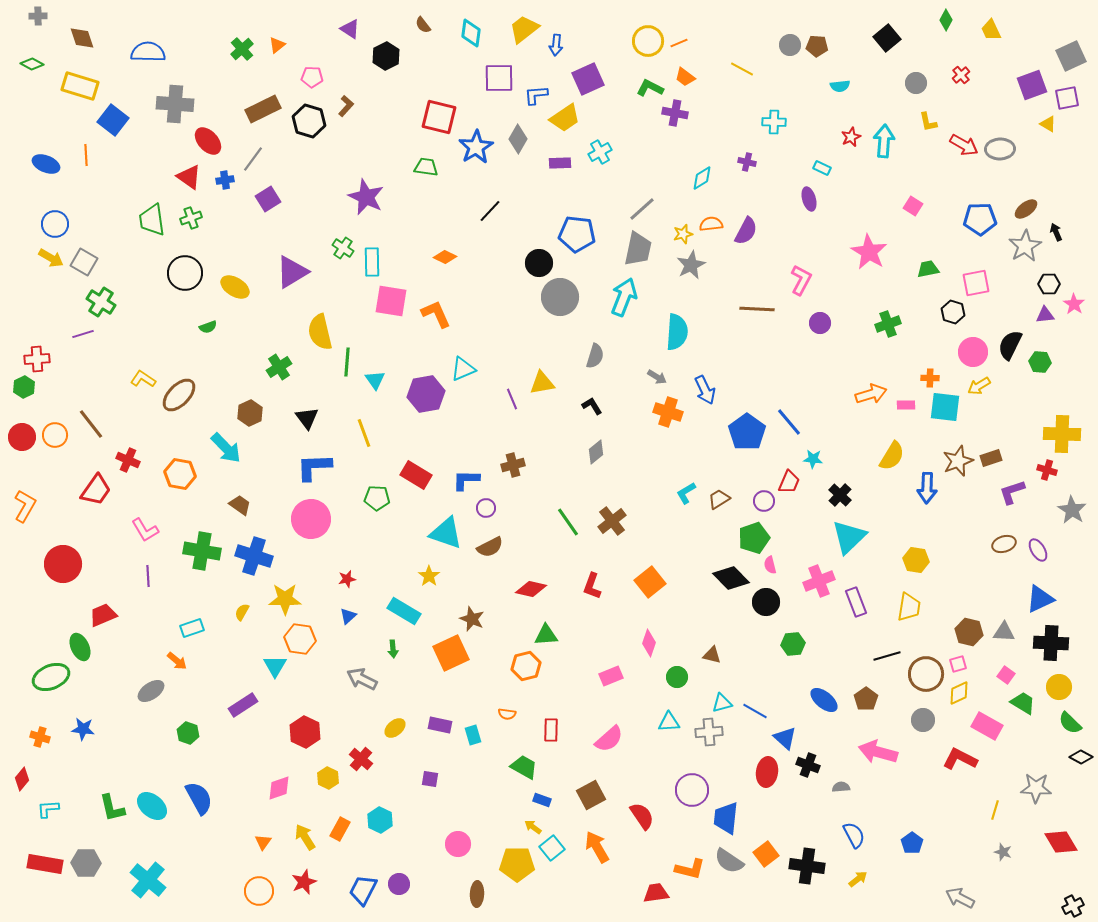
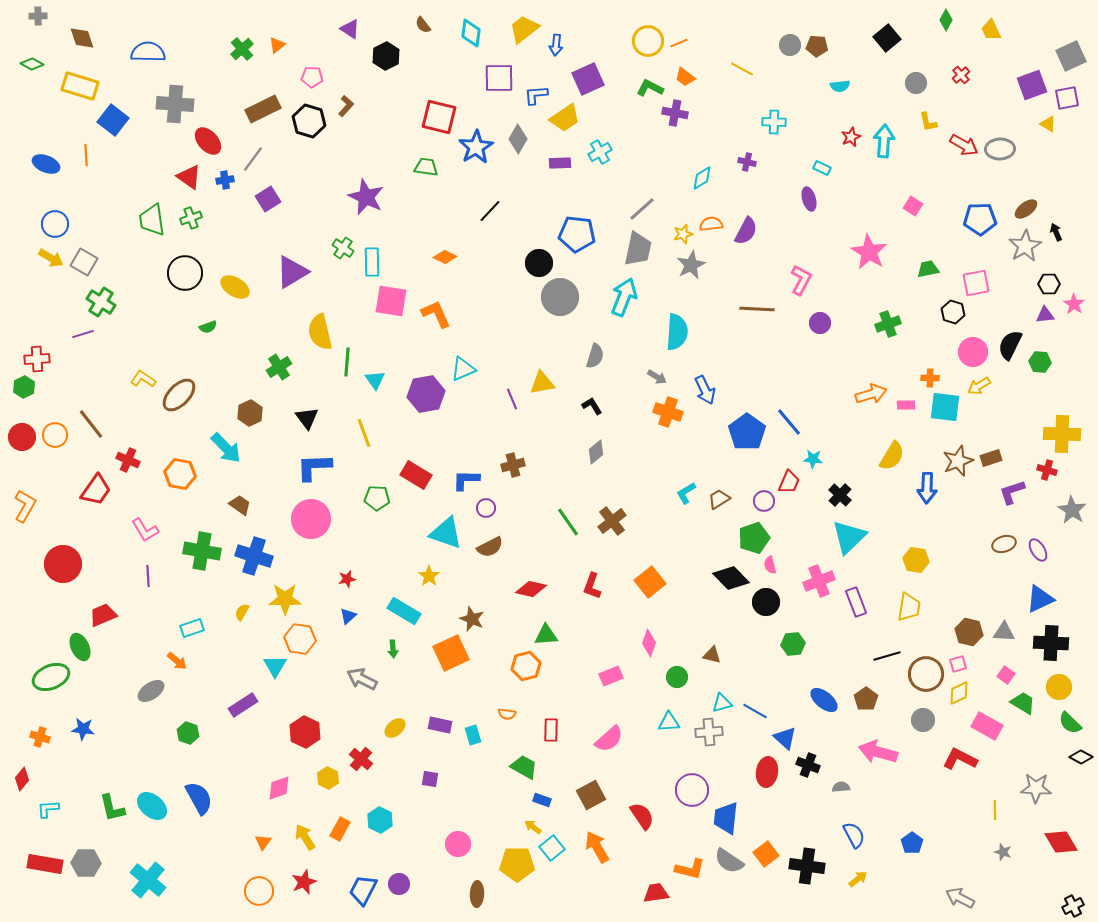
yellow line at (995, 810): rotated 18 degrees counterclockwise
